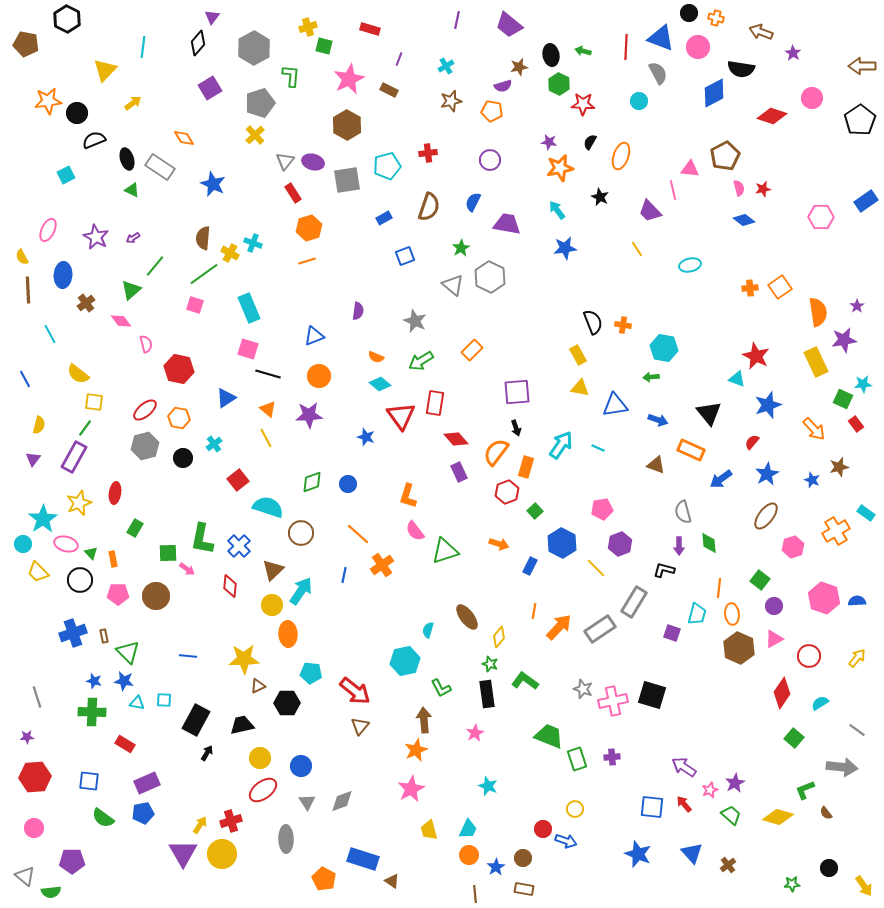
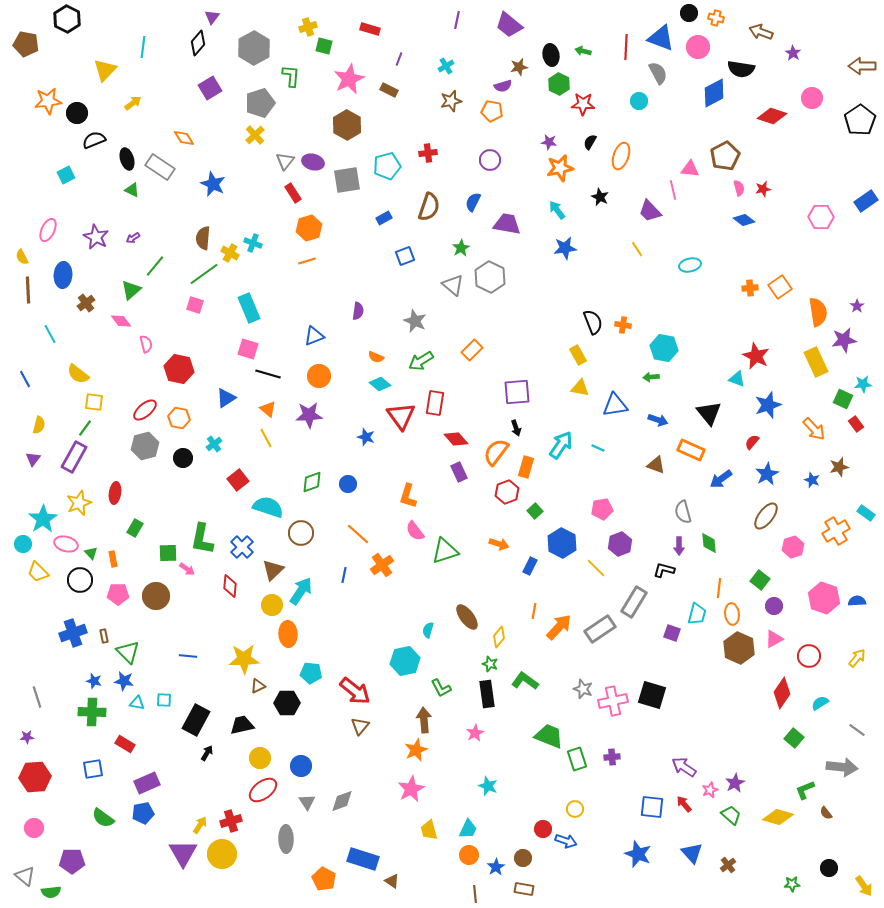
blue cross at (239, 546): moved 3 px right, 1 px down
blue square at (89, 781): moved 4 px right, 12 px up; rotated 15 degrees counterclockwise
